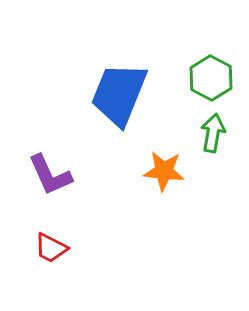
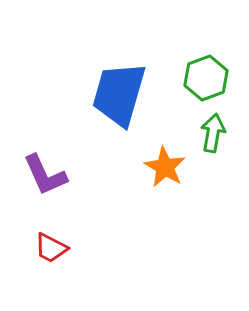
green hexagon: moved 5 px left; rotated 12 degrees clockwise
blue trapezoid: rotated 6 degrees counterclockwise
orange star: moved 1 px right, 4 px up; rotated 24 degrees clockwise
purple L-shape: moved 5 px left
